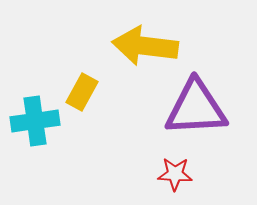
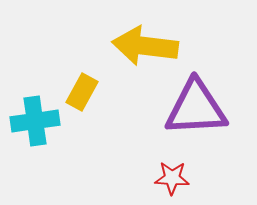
red star: moved 3 px left, 4 px down
